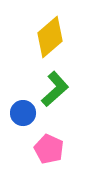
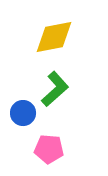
yellow diamond: moved 4 px right; rotated 30 degrees clockwise
pink pentagon: rotated 20 degrees counterclockwise
